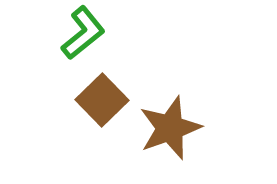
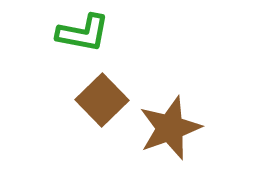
green L-shape: rotated 50 degrees clockwise
